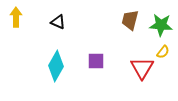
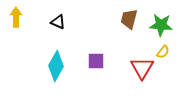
brown trapezoid: moved 1 px left, 1 px up
